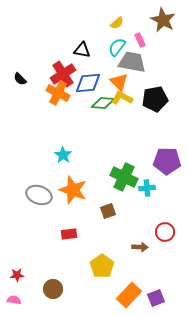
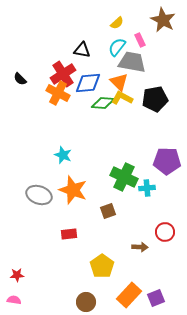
cyan star: rotated 12 degrees counterclockwise
brown circle: moved 33 px right, 13 px down
